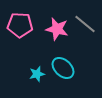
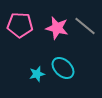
gray line: moved 2 px down
pink star: moved 1 px up
